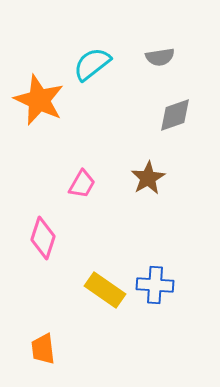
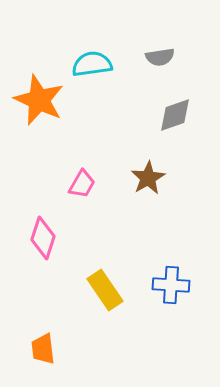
cyan semicircle: rotated 30 degrees clockwise
blue cross: moved 16 px right
yellow rectangle: rotated 21 degrees clockwise
